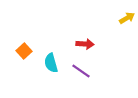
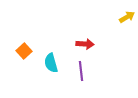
yellow arrow: moved 1 px up
purple line: rotated 48 degrees clockwise
